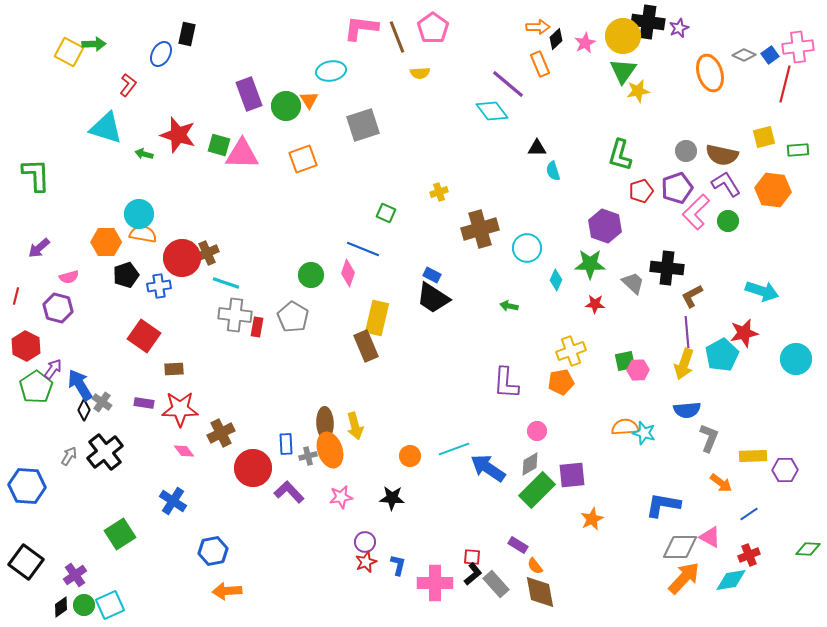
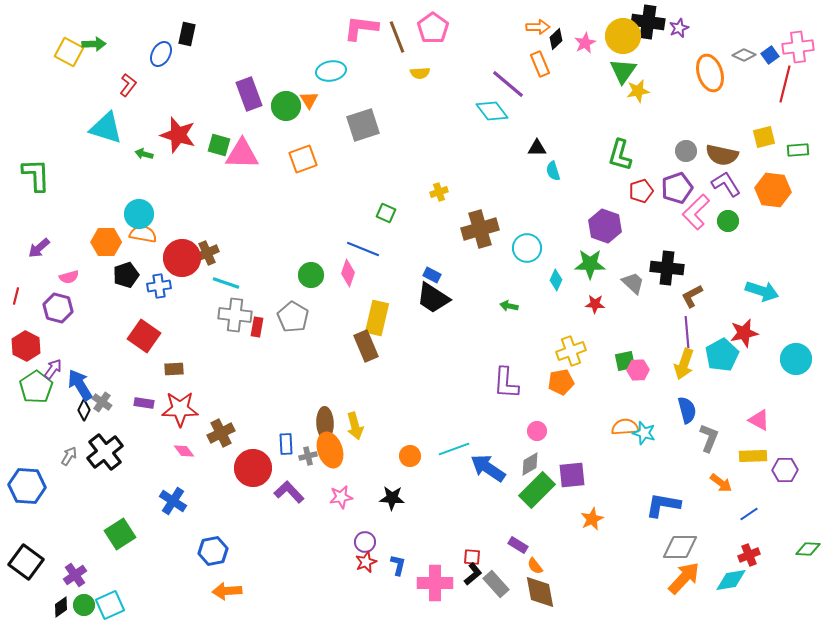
blue semicircle at (687, 410): rotated 100 degrees counterclockwise
pink triangle at (710, 537): moved 49 px right, 117 px up
